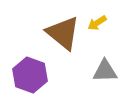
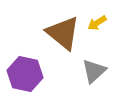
gray triangle: moved 11 px left; rotated 40 degrees counterclockwise
purple hexagon: moved 5 px left, 1 px up; rotated 8 degrees counterclockwise
